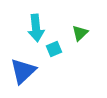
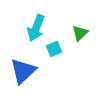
cyan arrow: rotated 28 degrees clockwise
